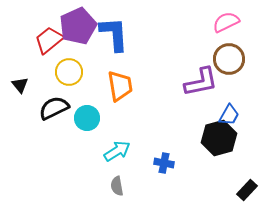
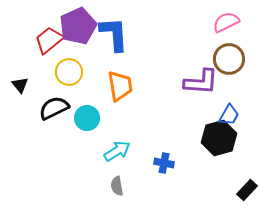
purple L-shape: rotated 15 degrees clockwise
